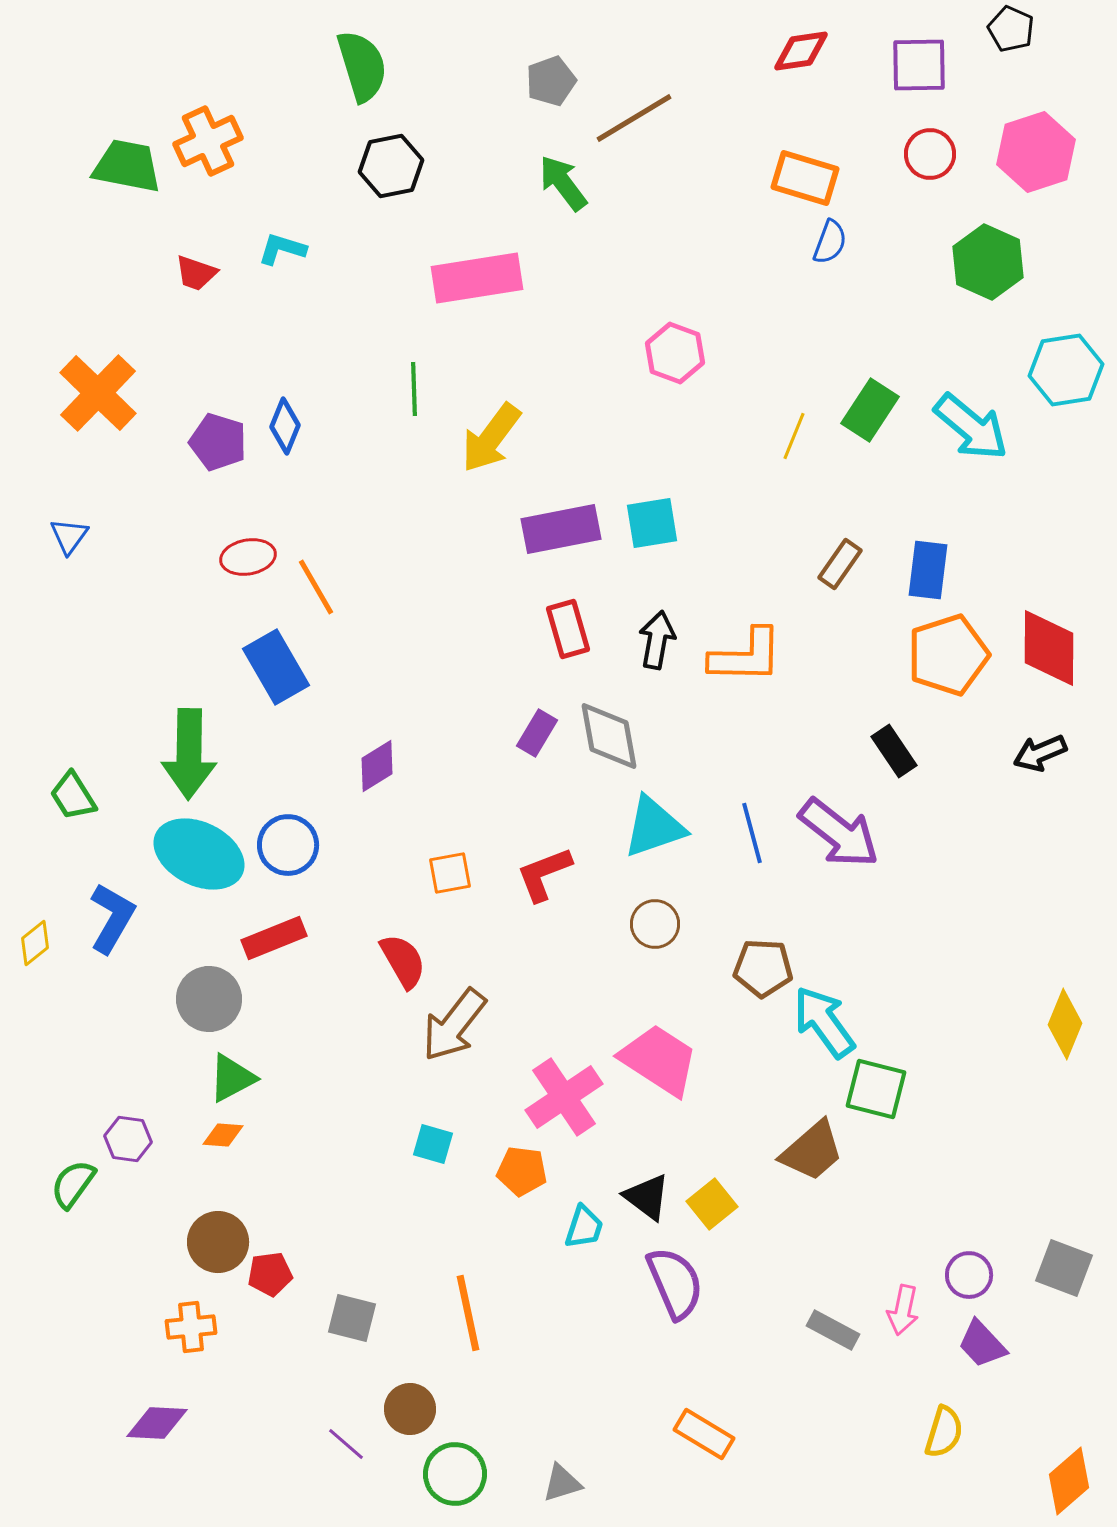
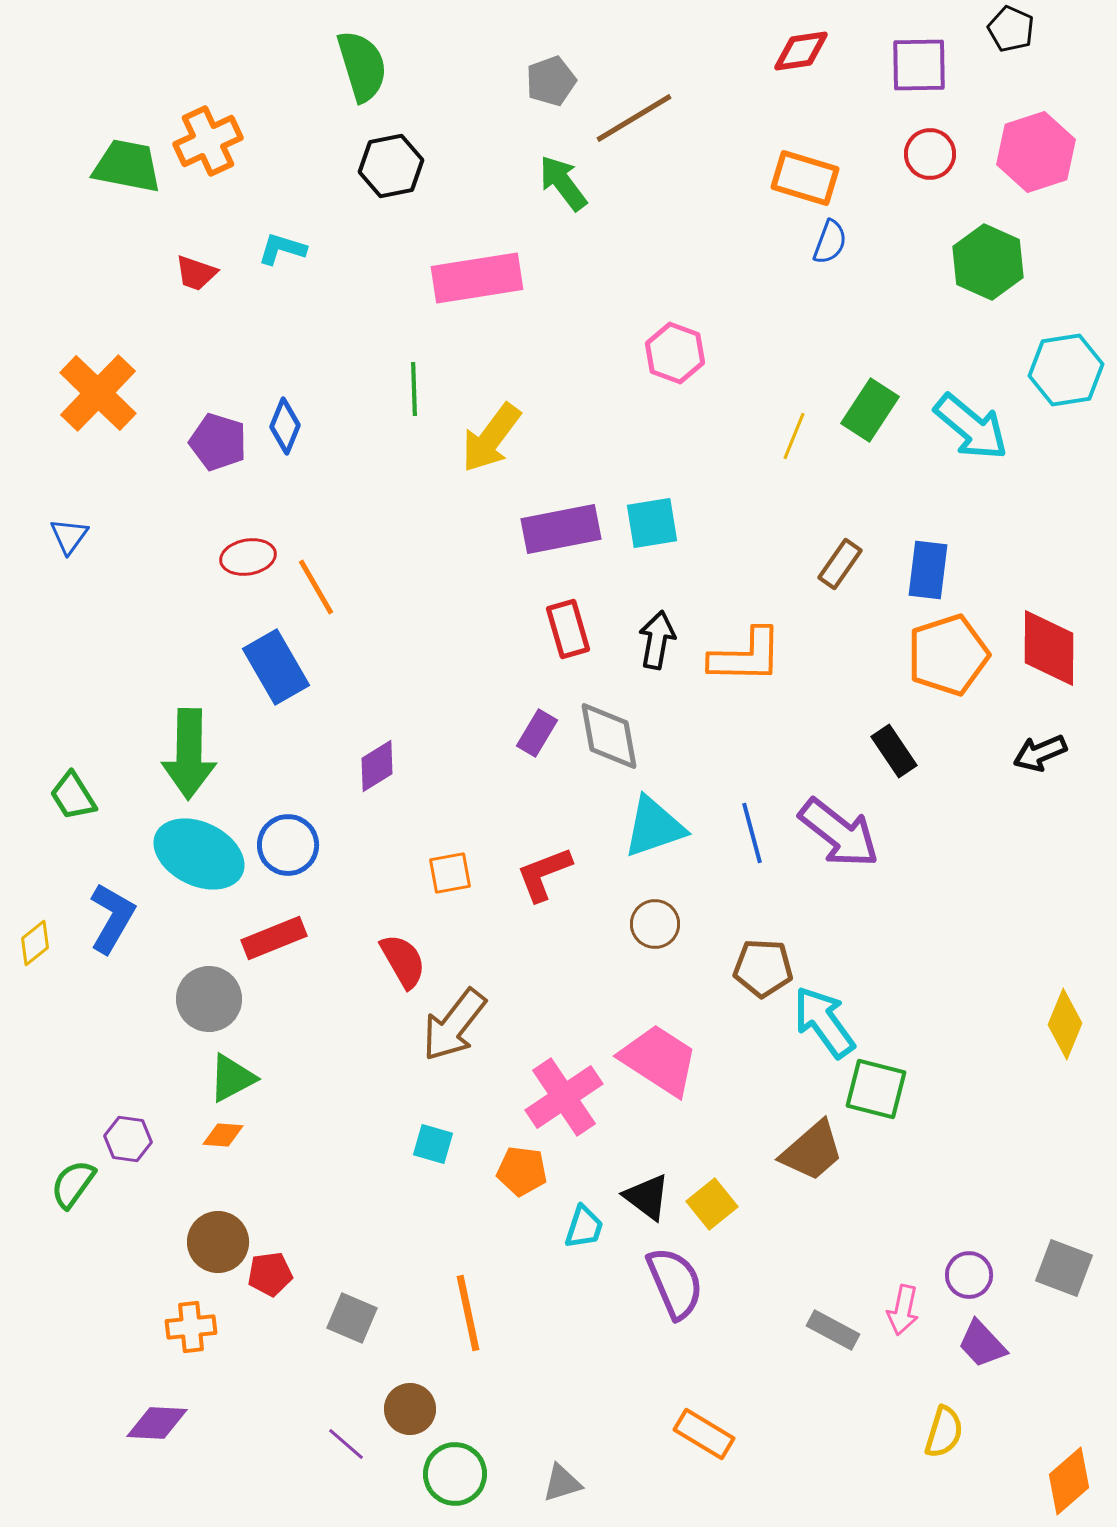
gray square at (352, 1318): rotated 9 degrees clockwise
